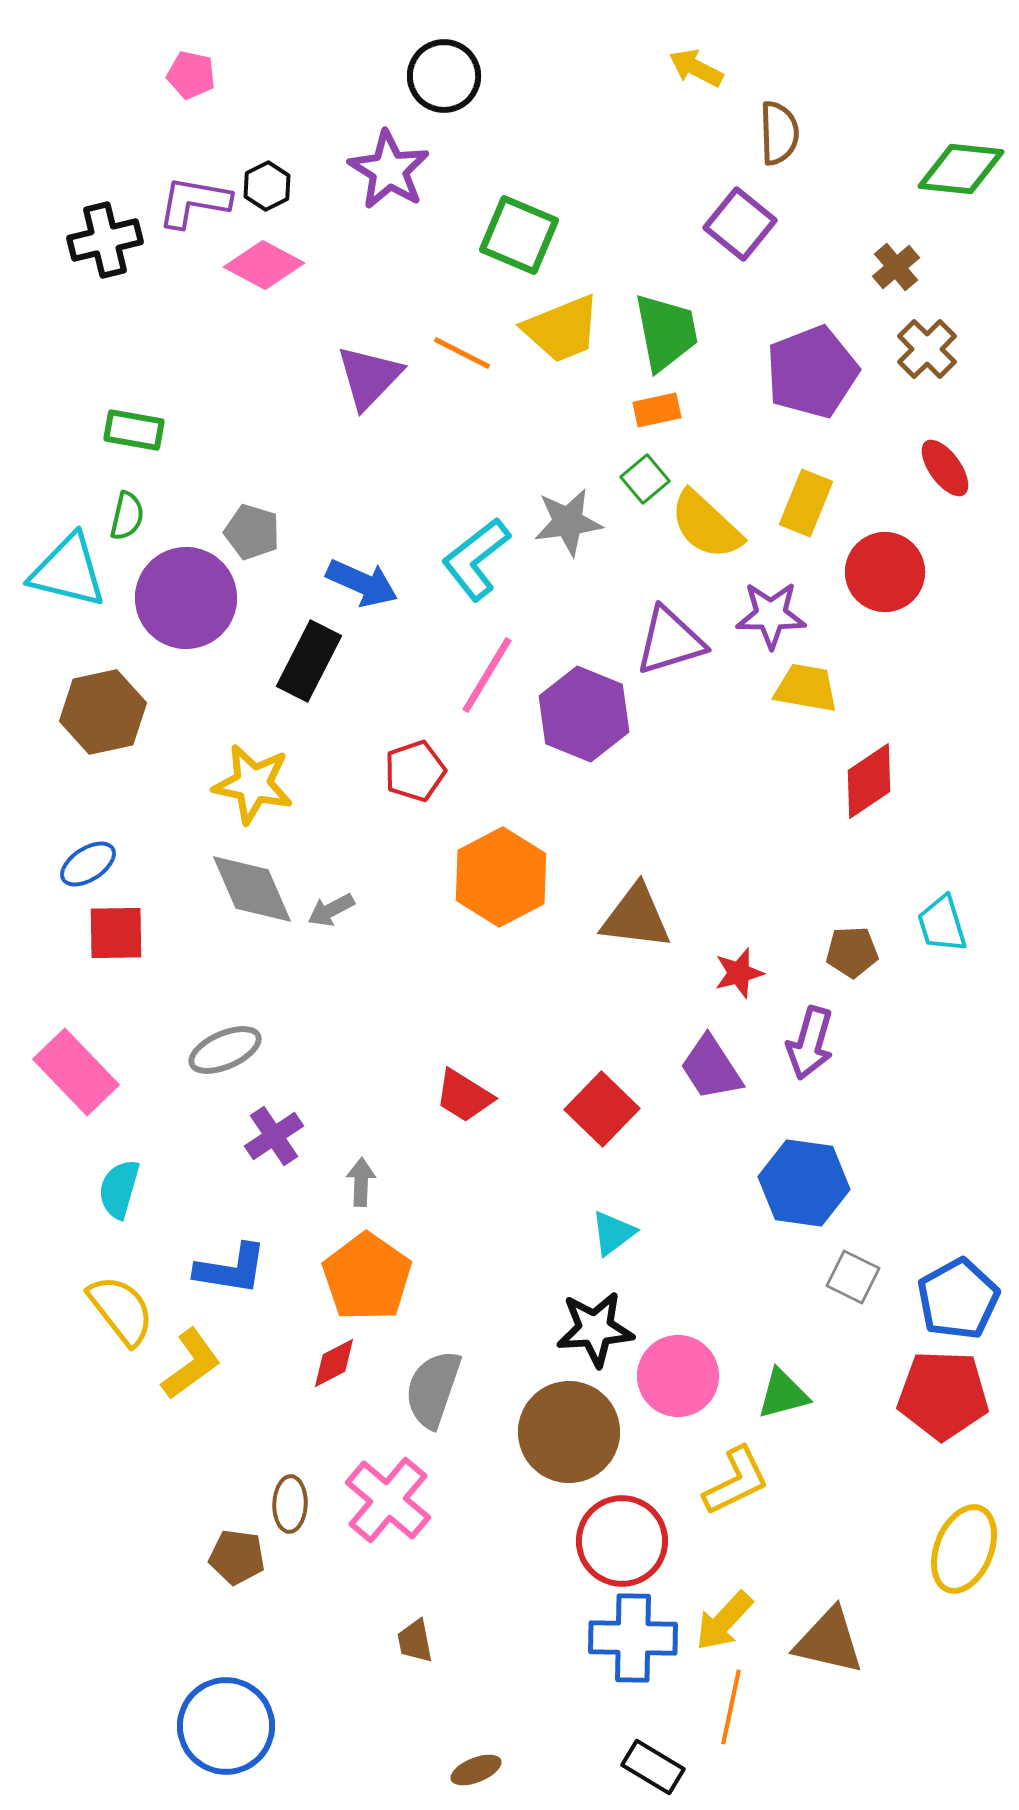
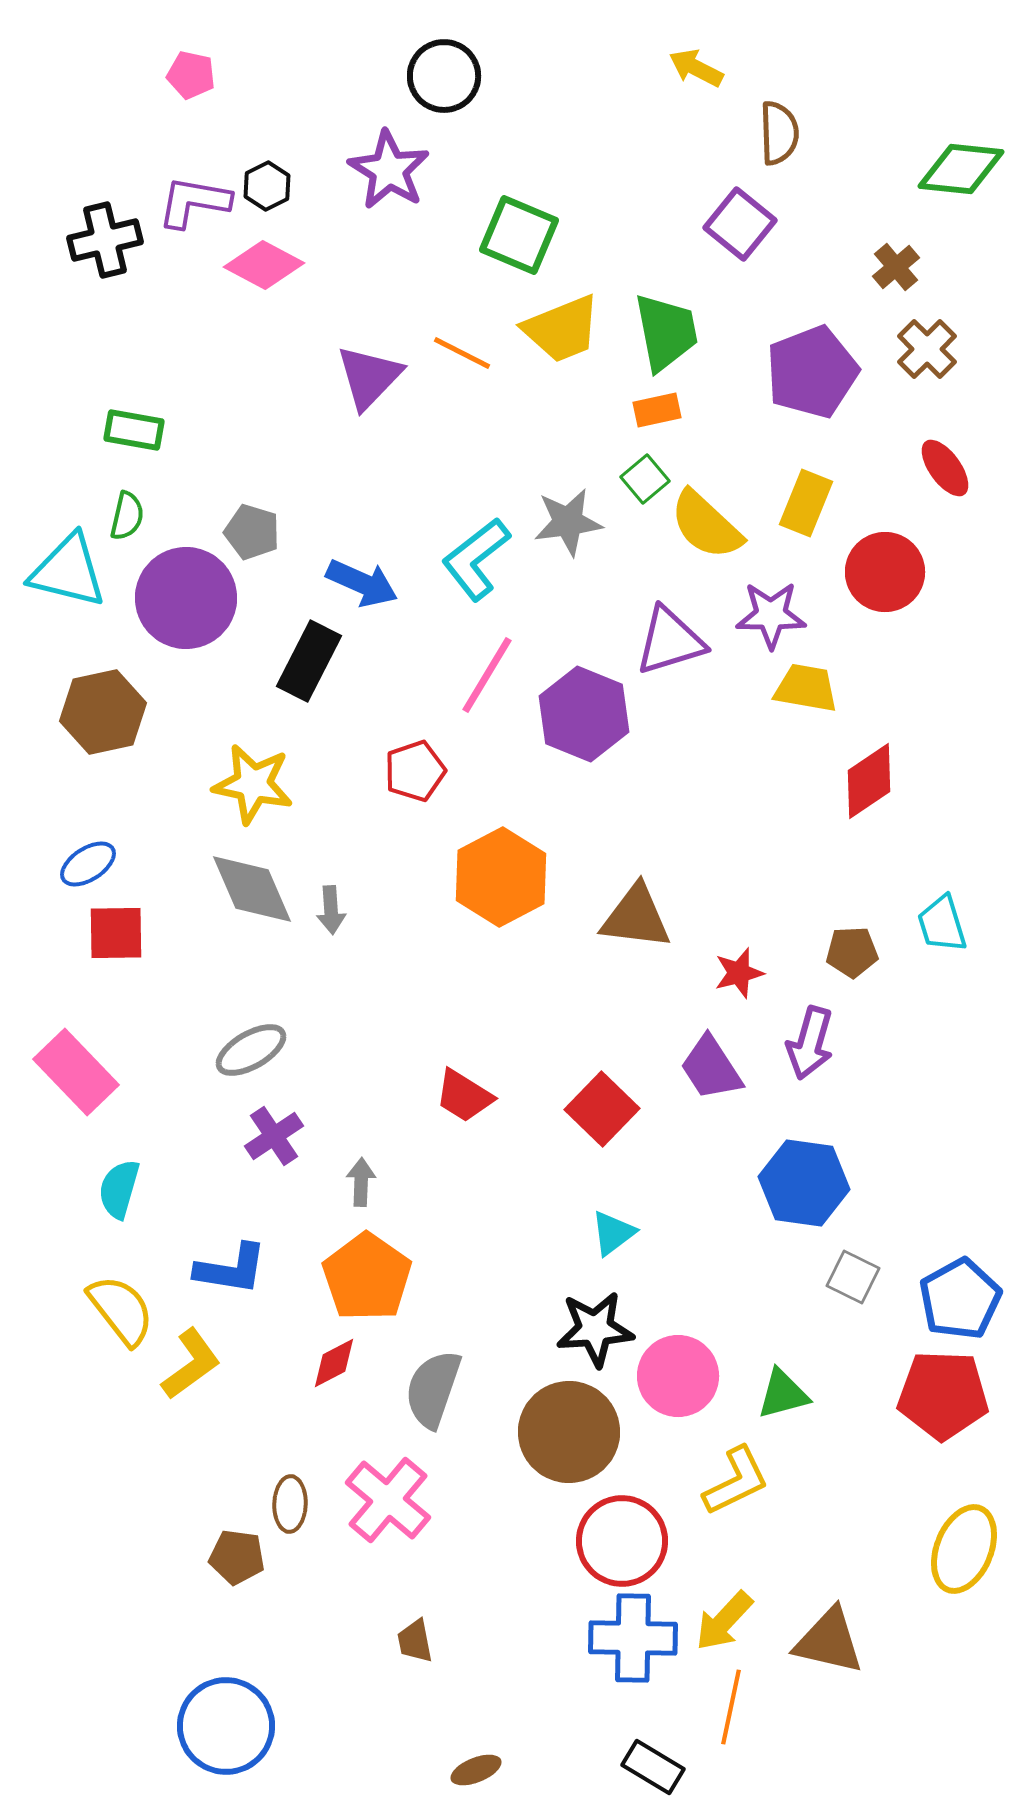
gray arrow at (331, 910): rotated 66 degrees counterclockwise
gray ellipse at (225, 1050): moved 26 px right; rotated 6 degrees counterclockwise
blue pentagon at (958, 1299): moved 2 px right
